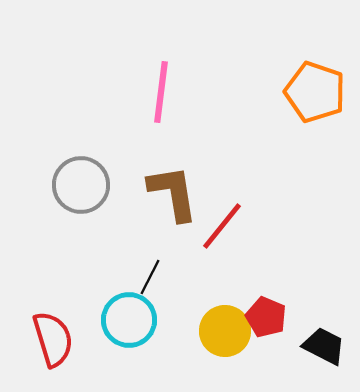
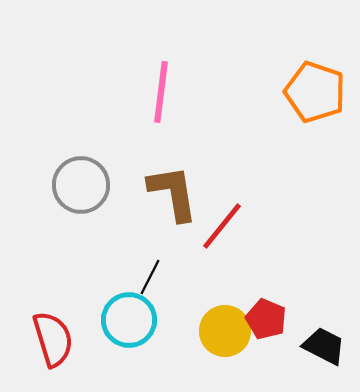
red pentagon: moved 2 px down
